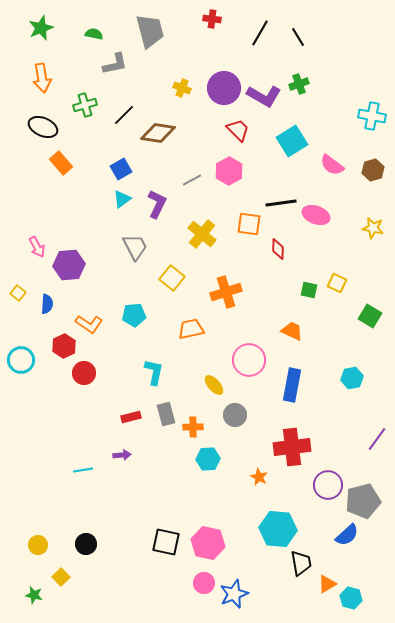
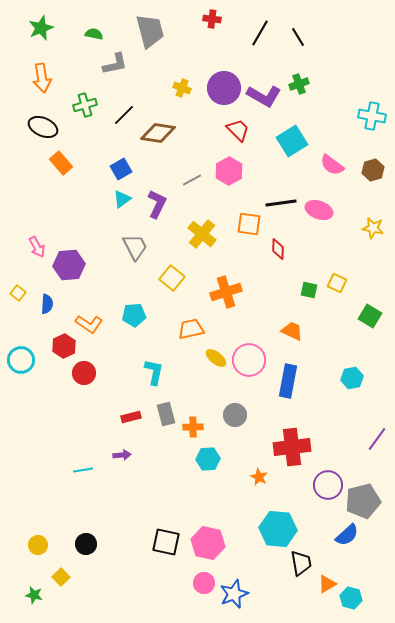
pink ellipse at (316, 215): moved 3 px right, 5 px up
yellow ellipse at (214, 385): moved 2 px right, 27 px up; rotated 10 degrees counterclockwise
blue rectangle at (292, 385): moved 4 px left, 4 px up
